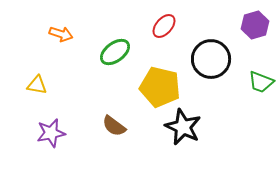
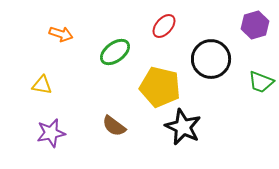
yellow triangle: moved 5 px right
